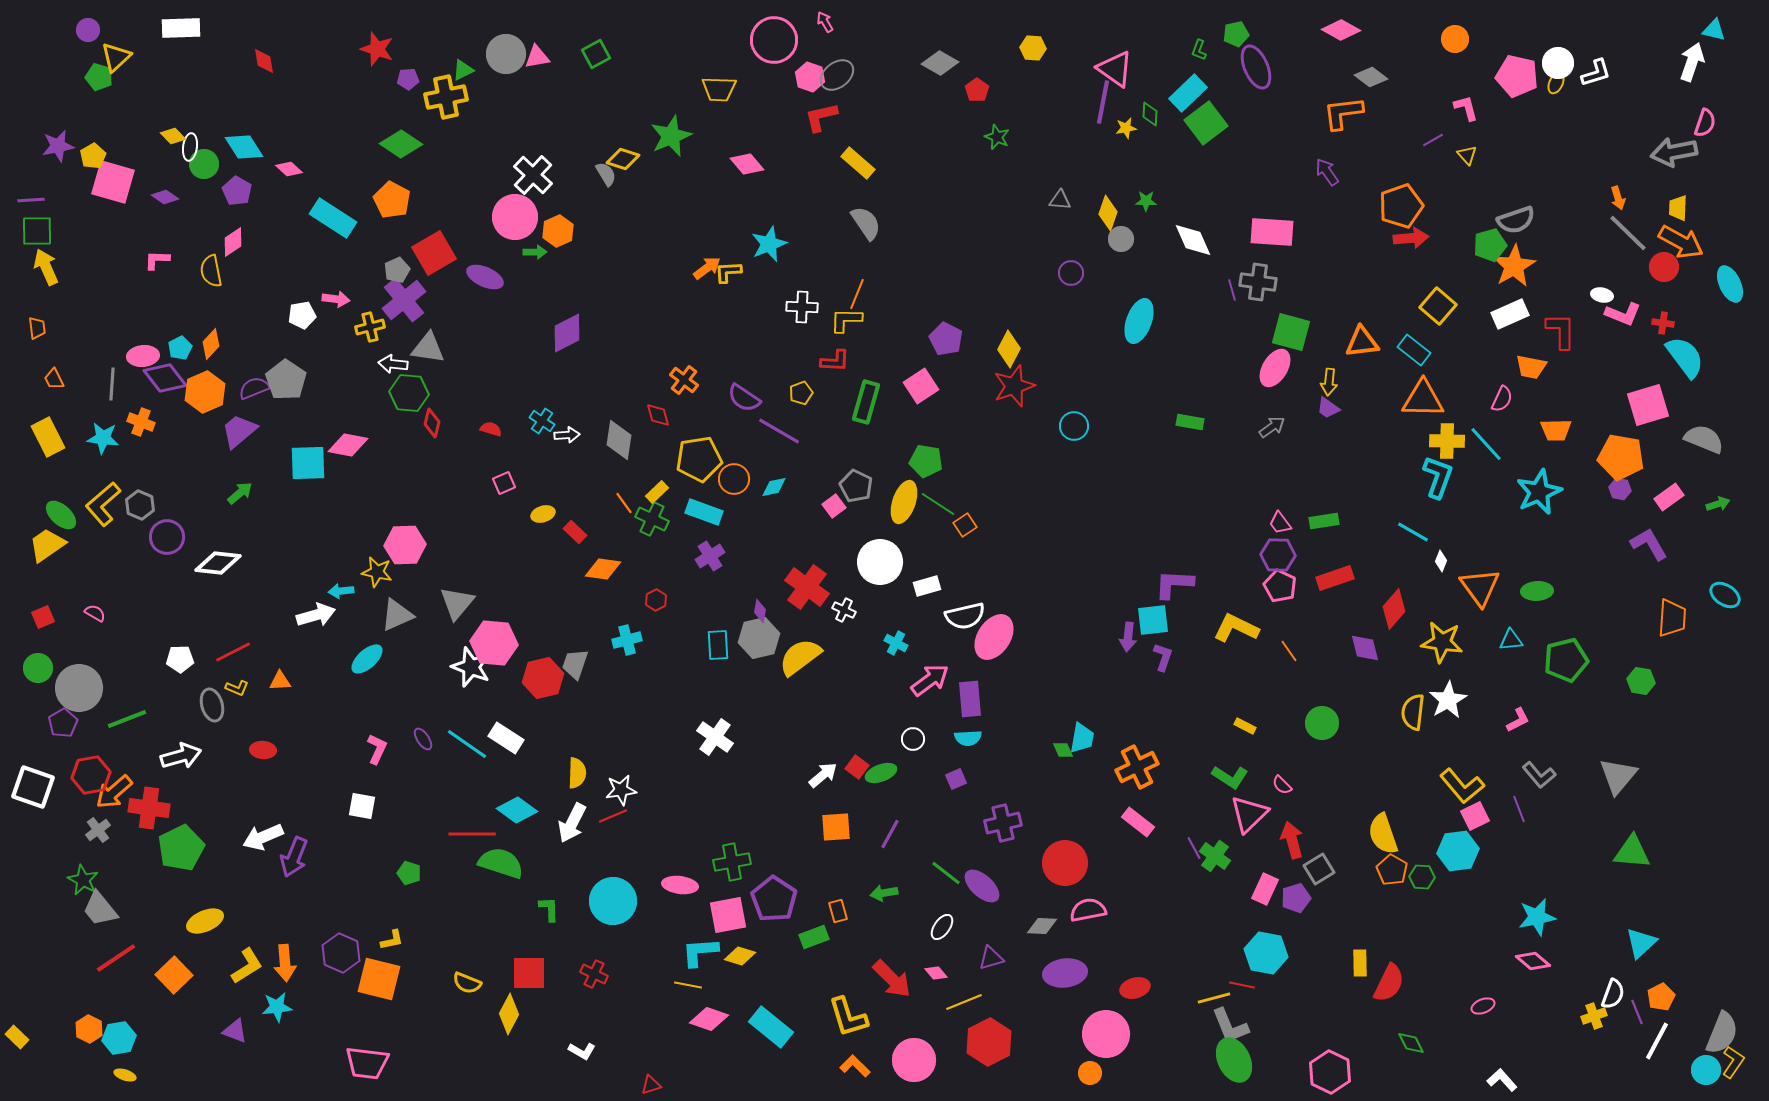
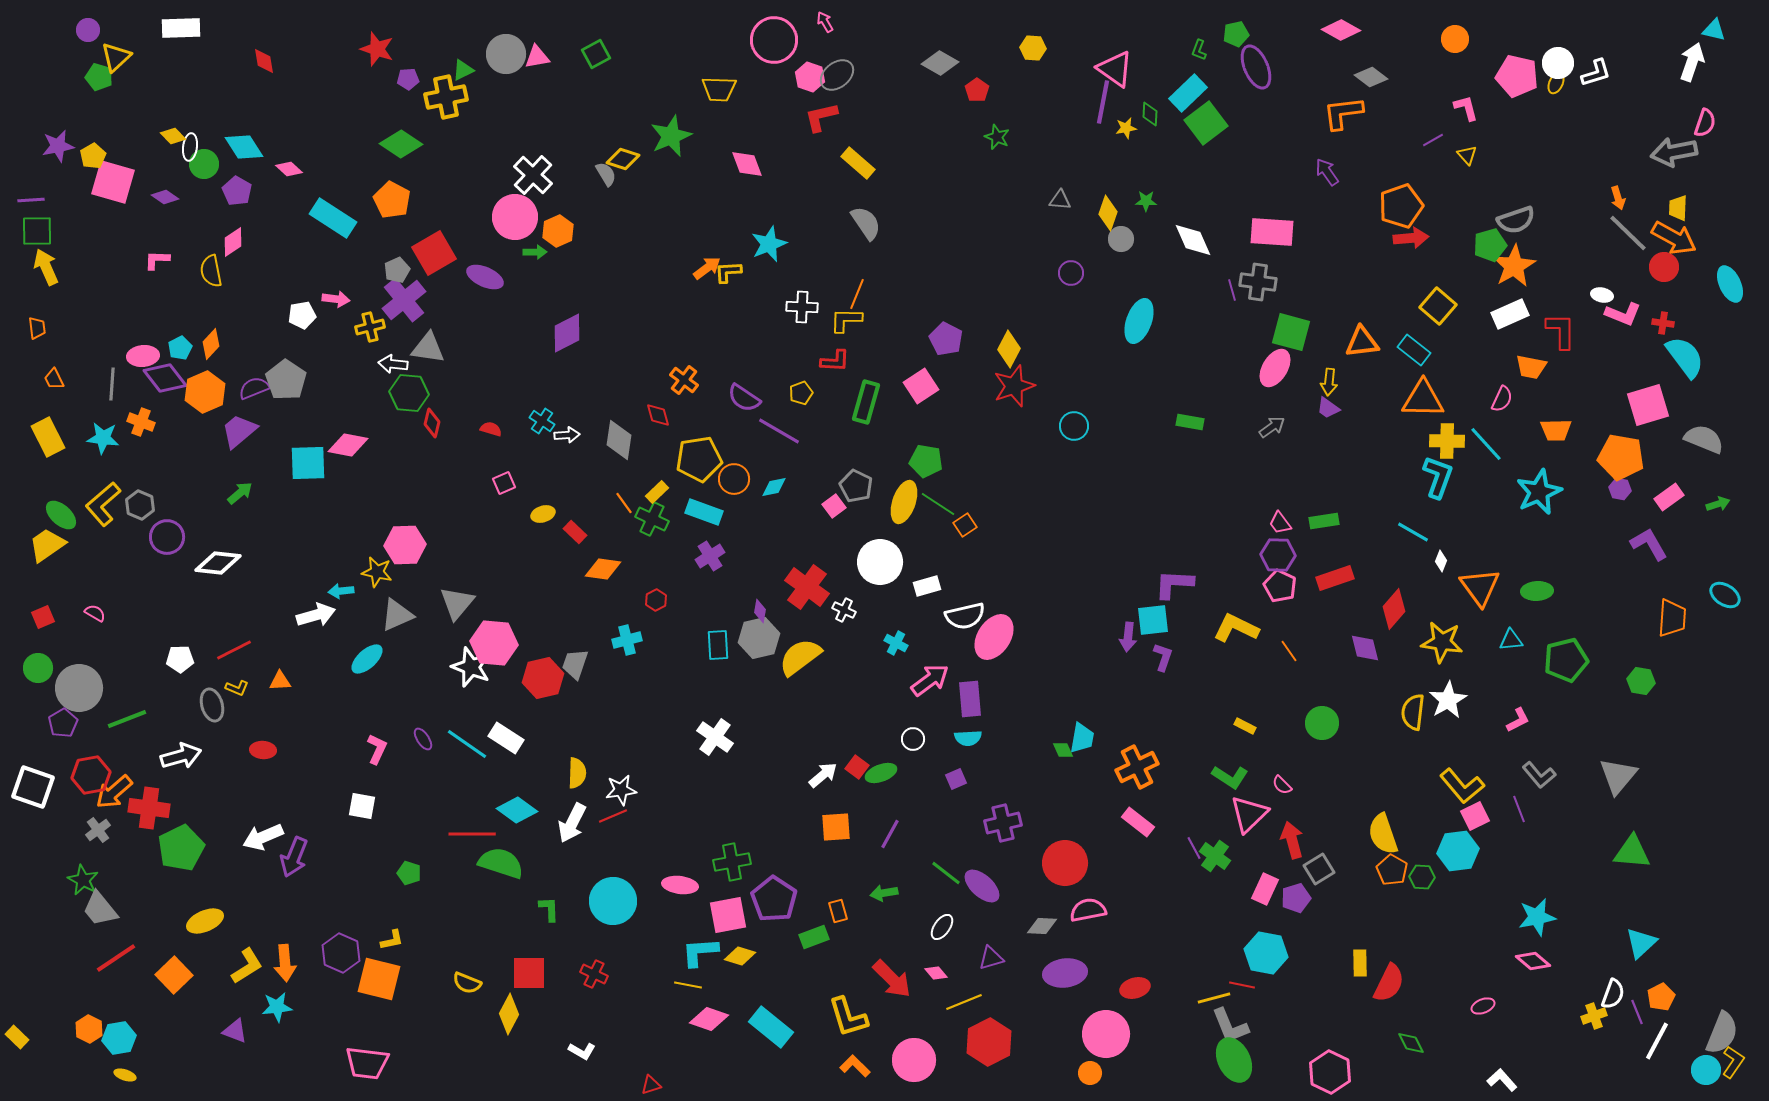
pink diamond at (747, 164): rotated 20 degrees clockwise
orange arrow at (1681, 242): moved 7 px left, 4 px up
red line at (233, 652): moved 1 px right, 2 px up
